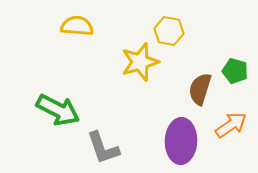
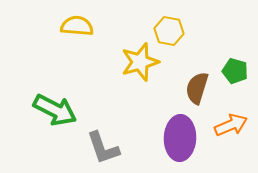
brown semicircle: moved 3 px left, 1 px up
green arrow: moved 3 px left
orange arrow: rotated 12 degrees clockwise
purple ellipse: moved 1 px left, 3 px up
